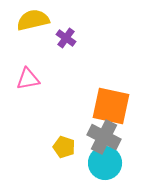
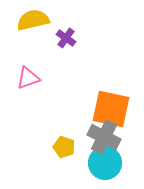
pink triangle: moved 1 px up; rotated 10 degrees counterclockwise
orange square: moved 3 px down
